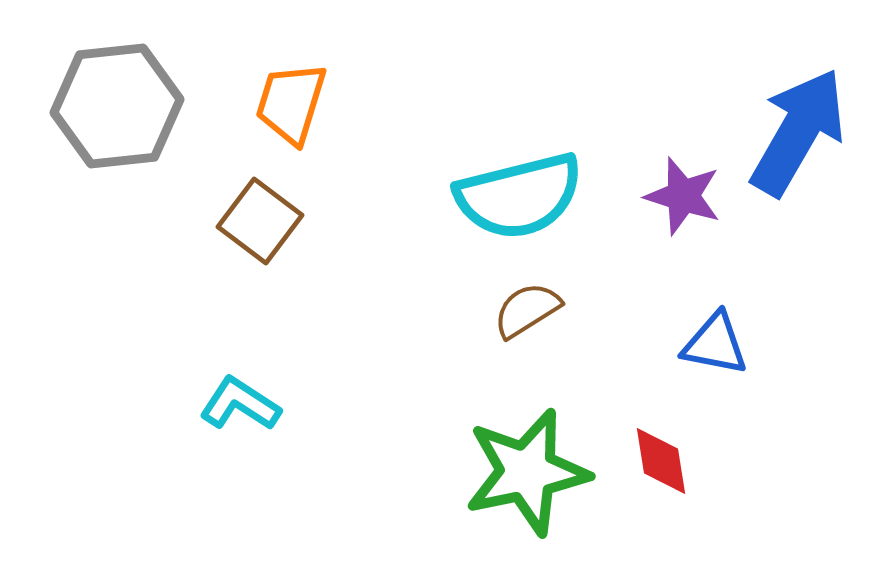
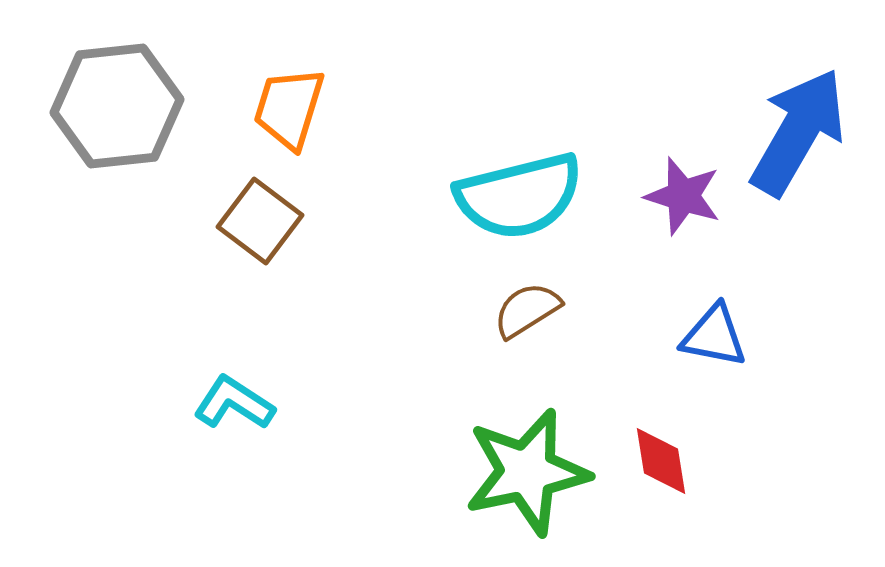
orange trapezoid: moved 2 px left, 5 px down
blue triangle: moved 1 px left, 8 px up
cyan L-shape: moved 6 px left, 1 px up
